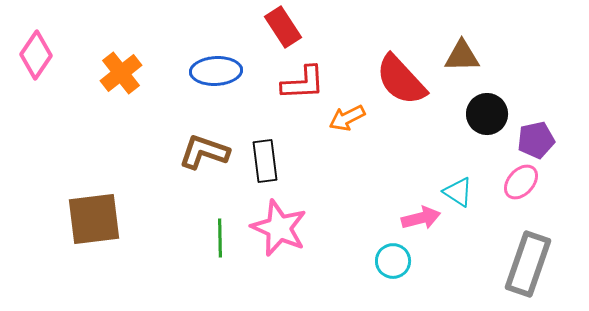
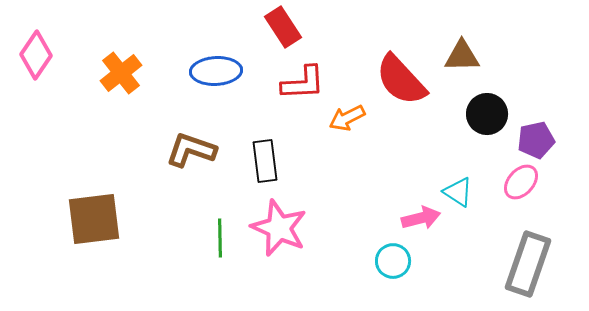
brown L-shape: moved 13 px left, 2 px up
